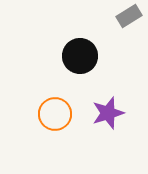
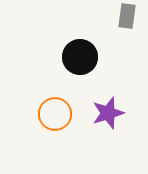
gray rectangle: moved 2 px left; rotated 50 degrees counterclockwise
black circle: moved 1 px down
